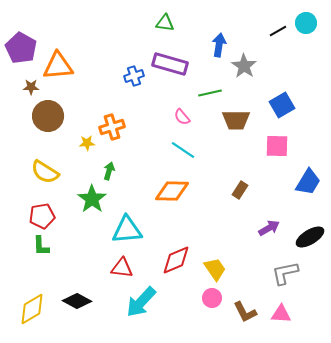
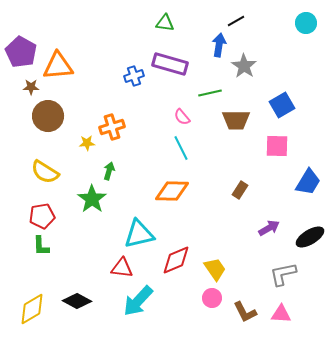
black line: moved 42 px left, 10 px up
purple pentagon: moved 4 px down
cyan line: moved 2 px left, 2 px up; rotated 30 degrees clockwise
cyan triangle: moved 12 px right, 4 px down; rotated 8 degrees counterclockwise
gray L-shape: moved 2 px left, 1 px down
cyan arrow: moved 3 px left, 1 px up
